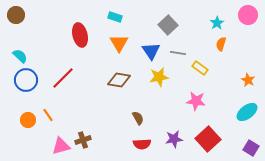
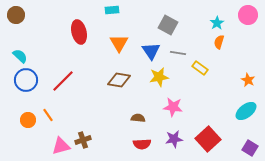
cyan rectangle: moved 3 px left, 7 px up; rotated 24 degrees counterclockwise
gray square: rotated 18 degrees counterclockwise
red ellipse: moved 1 px left, 3 px up
orange semicircle: moved 2 px left, 2 px up
red line: moved 3 px down
pink star: moved 23 px left, 6 px down
cyan ellipse: moved 1 px left, 1 px up
brown semicircle: rotated 56 degrees counterclockwise
purple square: moved 1 px left
